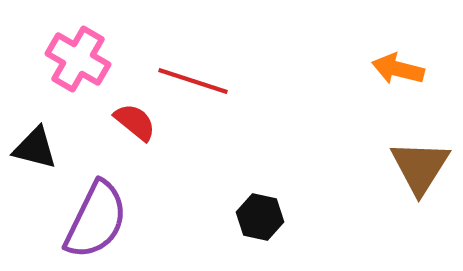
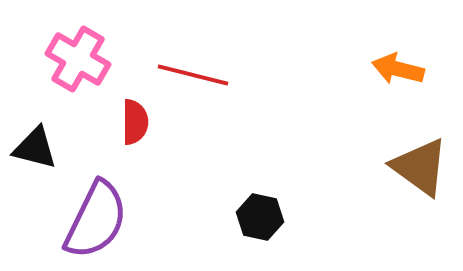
red line: moved 6 px up; rotated 4 degrees counterclockwise
red semicircle: rotated 51 degrees clockwise
brown triangle: rotated 26 degrees counterclockwise
